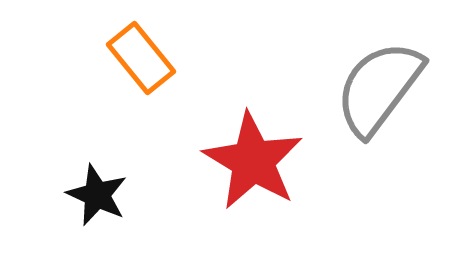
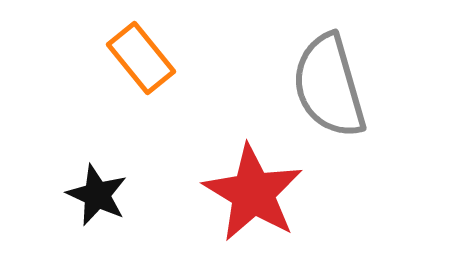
gray semicircle: moved 50 px left, 2 px up; rotated 53 degrees counterclockwise
red star: moved 32 px down
